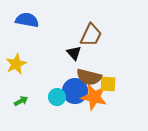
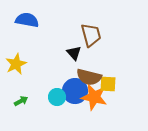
brown trapezoid: rotated 40 degrees counterclockwise
